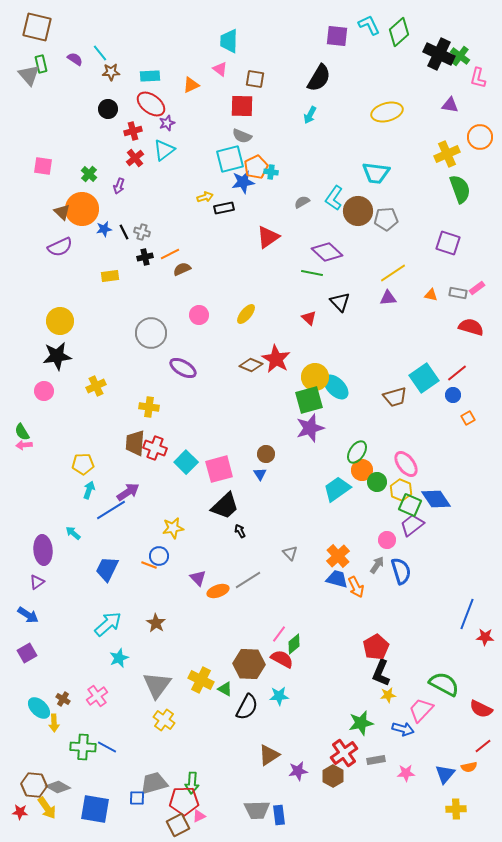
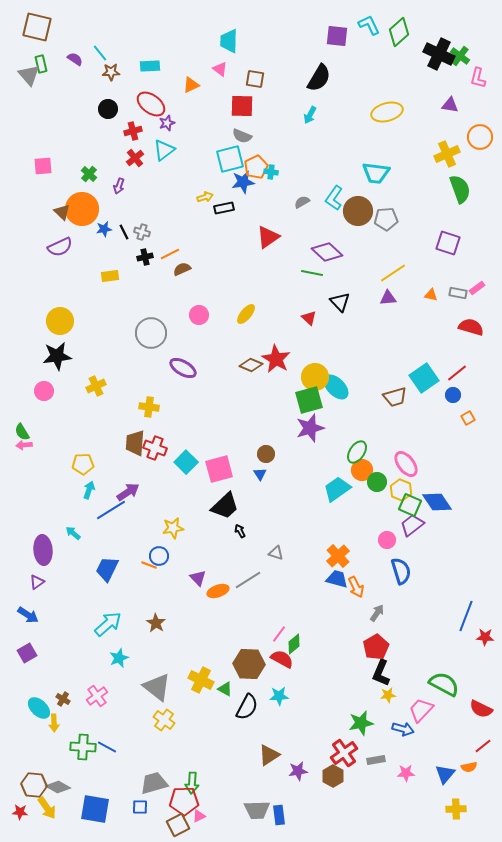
cyan rectangle at (150, 76): moved 10 px up
pink square at (43, 166): rotated 12 degrees counterclockwise
blue diamond at (436, 499): moved 1 px right, 3 px down
gray triangle at (290, 553): moved 14 px left; rotated 28 degrees counterclockwise
gray arrow at (377, 565): moved 48 px down
blue line at (467, 614): moved 1 px left, 2 px down
gray triangle at (157, 685): moved 2 px down; rotated 28 degrees counterclockwise
blue square at (137, 798): moved 3 px right, 9 px down
